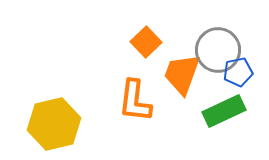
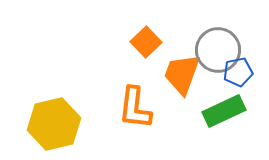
orange L-shape: moved 7 px down
